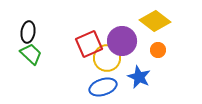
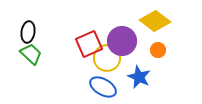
blue ellipse: rotated 48 degrees clockwise
